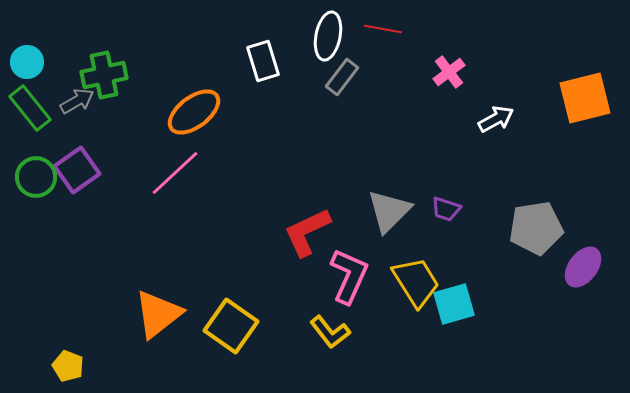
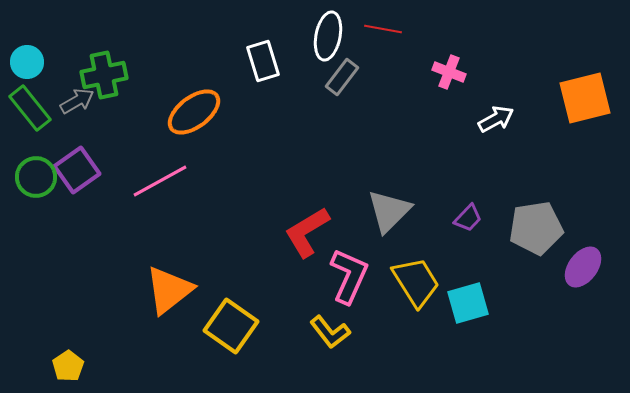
pink cross: rotated 32 degrees counterclockwise
pink line: moved 15 px left, 8 px down; rotated 14 degrees clockwise
purple trapezoid: moved 22 px right, 9 px down; rotated 64 degrees counterclockwise
red L-shape: rotated 6 degrees counterclockwise
cyan square: moved 14 px right, 1 px up
orange triangle: moved 11 px right, 24 px up
yellow pentagon: rotated 16 degrees clockwise
